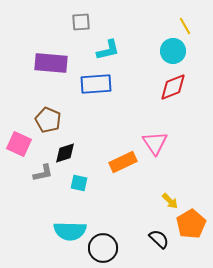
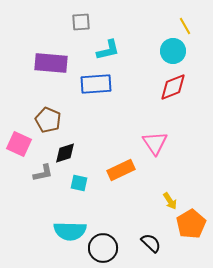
orange rectangle: moved 2 px left, 8 px down
yellow arrow: rotated 12 degrees clockwise
black semicircle: moved 8 px left, 4 px down
